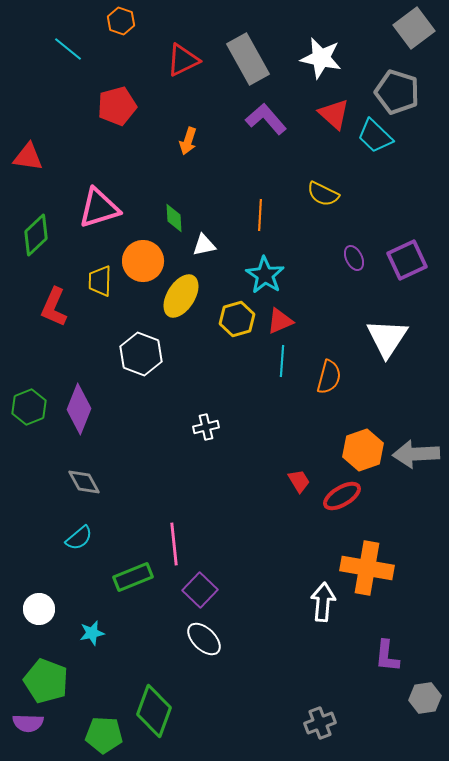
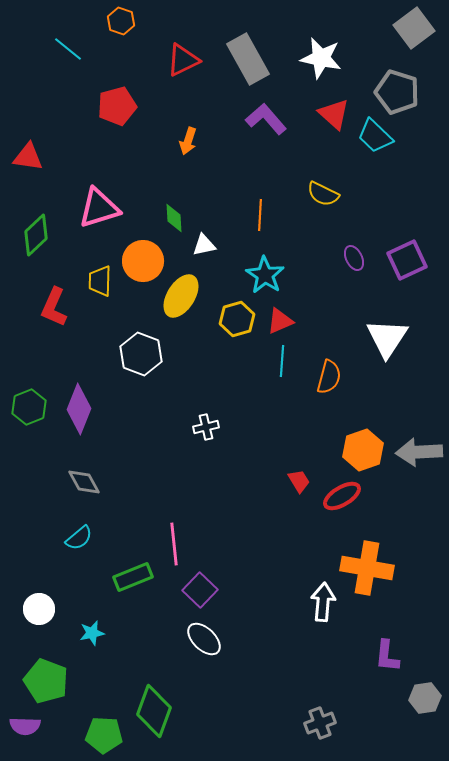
gray arrow at (416, 454): moved 3 px right, 2 px up
purple semicircle at (28, 723): moved 3 px left, 3 px down
